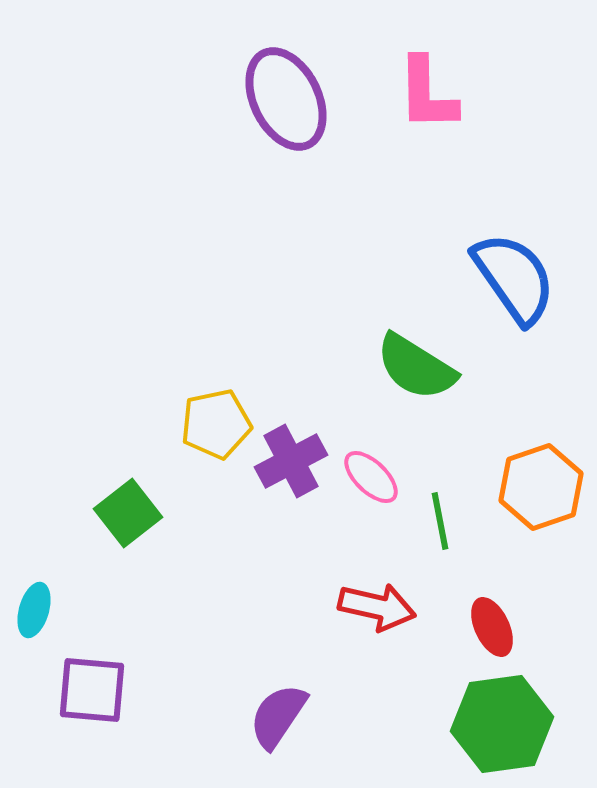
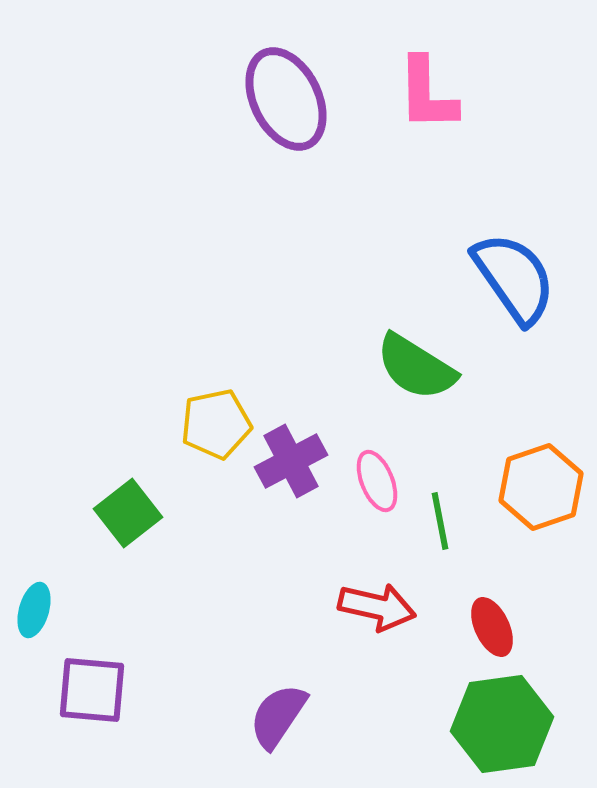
pink ellipse: moved 6 px right, 4 px down; rotated 24 degrees clockwise
